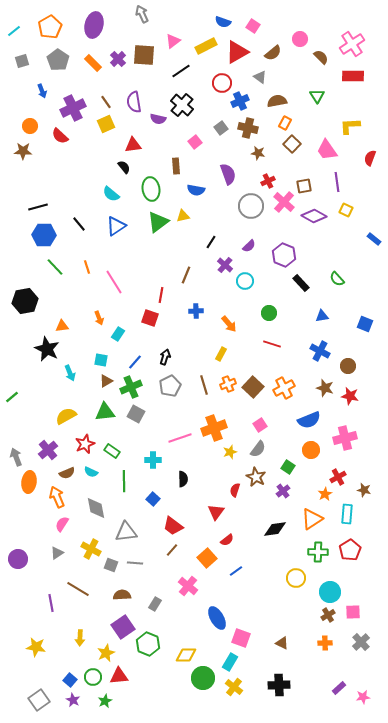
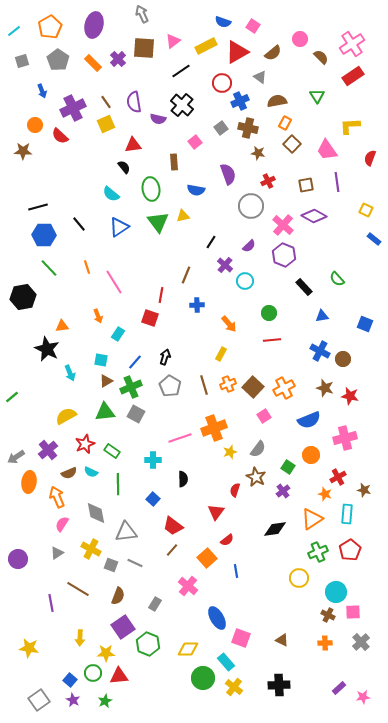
brown square at (144, 55): moved 7 px up
red rectangle at (353, 76): rotated 35 degrees counterclockwise
orange circle at (30, 126): moved 5 px right, 1 px up
brown rectangle at (176, 166): moved 2 px left, 4 px up
brown square at (304, 186): moved 2 px right, 1 px up
pink cross at (284, 202): moved 1 px left, 23 px down
yellow square at (346, 210): moved 20 px right
green triangle at (158, 222): rotated 30 degrees counterclockwise
blue triangle at (116, 226): moved 3 px right, 1 px down
green line at (55, 267): moved 6 px left, 1 px down
black rectangle at (301, 283): moved 3 px right, 4 px down
black hexagon at (25, 301): moved 2 px left, 4 px up
blue cross at (196, 311): moved 1 px right, 6 px up
orange arrow at (99, 318): moved 1 px left, 2 px up
red line at (272, 344): moved 4 px up; rotated 24 degrees counterclockwise
brown circle at (348, 366): moved 5 px left, 7 px up
gray pentagon at (170, 386): rotated 15 degrees counterclockwise
pink square at (260, 425): moved 4 px right, 9 px up
orange circle at (311, 450): moved 5 px down
gray arrow at (16, 457): rotated 102 degrees counterclockwise
brown semicircle at (67, 473): moved 2 px right
green line at (124, 481): moved 6 px left, 3 px down
orange star at (325, 494): rotated 24 degrees counterclockwise
gray diamond at (96, 508): moved 5 px down
green cross at (318, 552): rotated 24 degrees counterclockwise
gray line at (135, 563): rotated 21 degrees clockwise
blue line at (236, 571): rotated 64 degrees counterclockwise
yellow circle at (296, 578): moved 3 px right
cyan circle at (330, 592): moved 6 px right
brown semicircle at (122, 595): moved 4 px left, 1 px down; rotated 114 degrees clockwise
brown cross at (328, 615): rotated 32 degrees counterclockwise
brown triangle at (282, 643): moved 3 px up
yellow star at (36, 647): moved 7 px left, 1 px down
yellow star at (106, 653): rotated 24 degrees clockwise
yellow diamond at (186, 655): moved 2 px right, 6 px up
cyan rectangle at (230, 662): moved 4 px left; rotated 72 degrees counterclockwise
green circle at (93, 677): moved 4 px up
